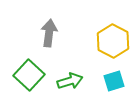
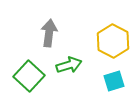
green square: moved 1 px down
green arrow: moved 1 px left, 16 px up
